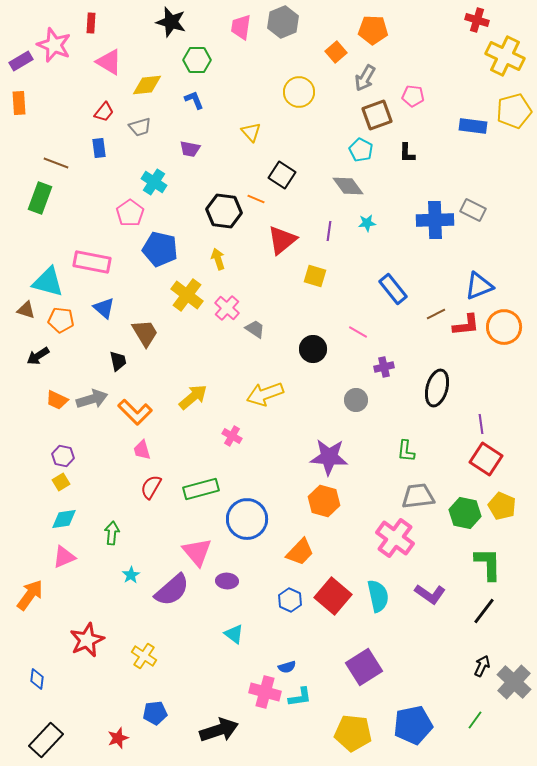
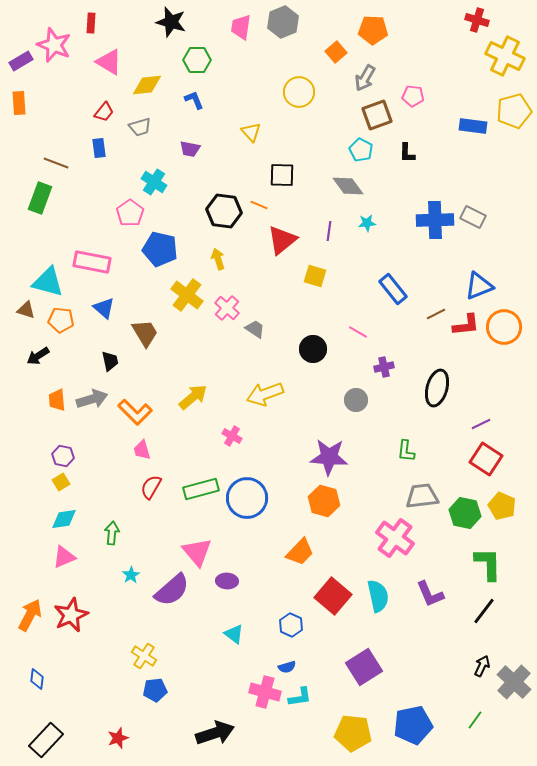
black square at (282, 175): rotated 32 degrees counterclockwise
orange line at (256, 199): moved 3 px right, 6 px down
gray rectangle at (473, 210): moved 7 px down
black trapezoid at (118, 361): moved 8 px left
orange trapezoid at (57, 400): rotated 60 degrees clockwise
purple line at (481, 424): rotated 72 degrees clockwise
gray trapezoid at (418, 496): moved 4 px right
blue circle at (247, 519): moved 21 px up
purple L-shape at (430, 594): rotated 32 degrees clockwise
orange arrow at (30, 595): moved 20 px down; rotated 8 degrees counterclockwise
blue hexagon at (290, 600): moved 1 px right, 25 px down
red star at (87, 640): moved 16 px left, 25 px up
blue pentagon at (155, 713): moved 23 px up
black arrow at (219, 730): moved 4 px left, 3 px down
